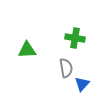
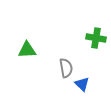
green cross: moved 21 px right
blue triangle: rotated 28 degrees counterclockwise
